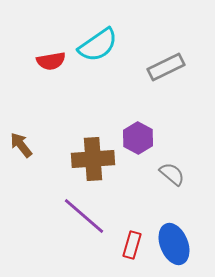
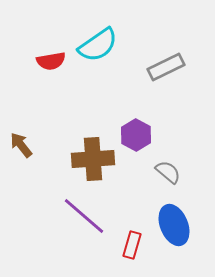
purple hexagon: moved 2 px left, 3 px up
gray semicircle: moved 4 px left, 2 px up
blue ellipse: moved 19 px up
